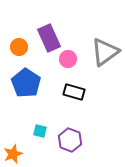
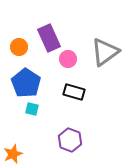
cyan square: moved 8 px left, 22 px up
